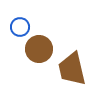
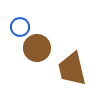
brown circle: moved 2 px left, 1 px up
